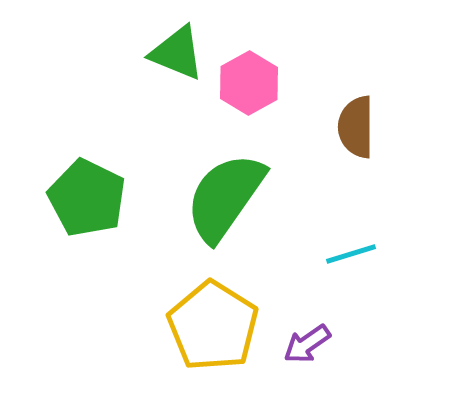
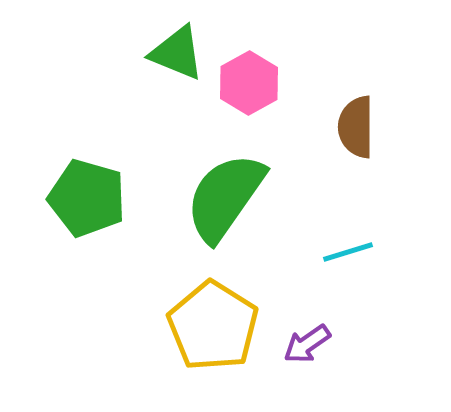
green pentagon: rotated 10 degrees counterclockwise
cyan line: moved 3 px left, 2 px up
